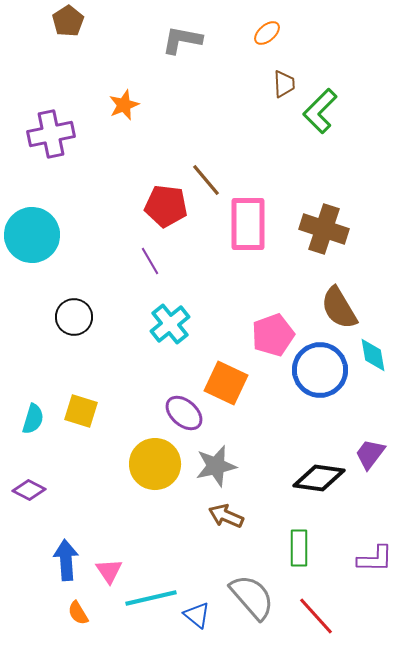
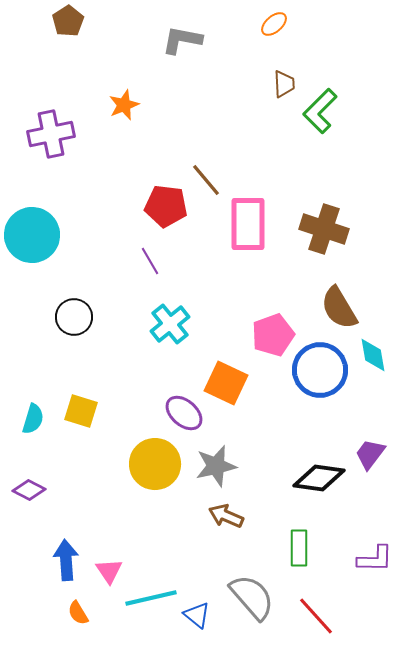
orange ellipse: moved 7 px right, 9 px up
